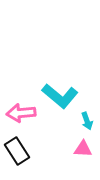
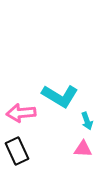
cyan L-shape: rotated 9 degrees counterclockwise
black rectangle: rotated 8 degrees clockwise
